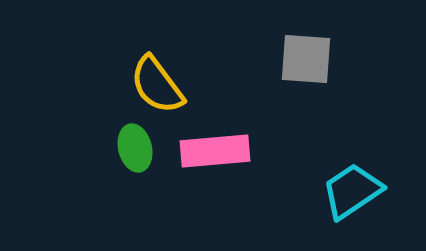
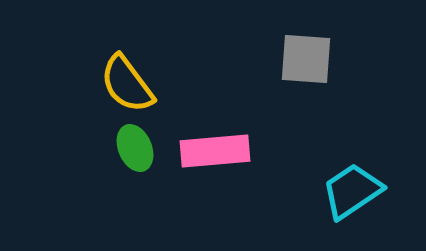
yellow semicircle: moved 30 px left, 1 px up
green ellipse: rotated 9 degrees counterclockwise
